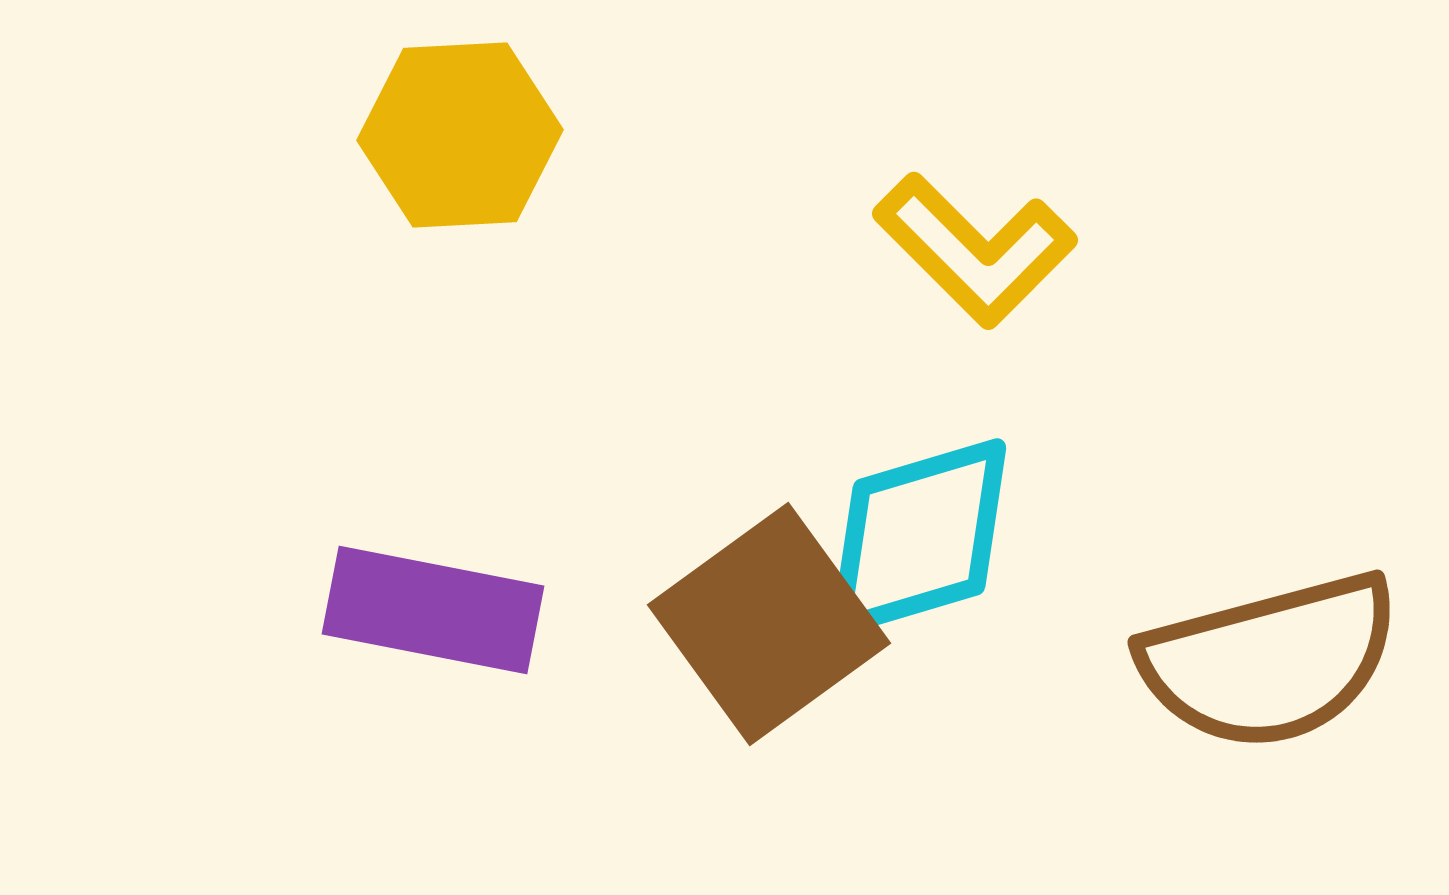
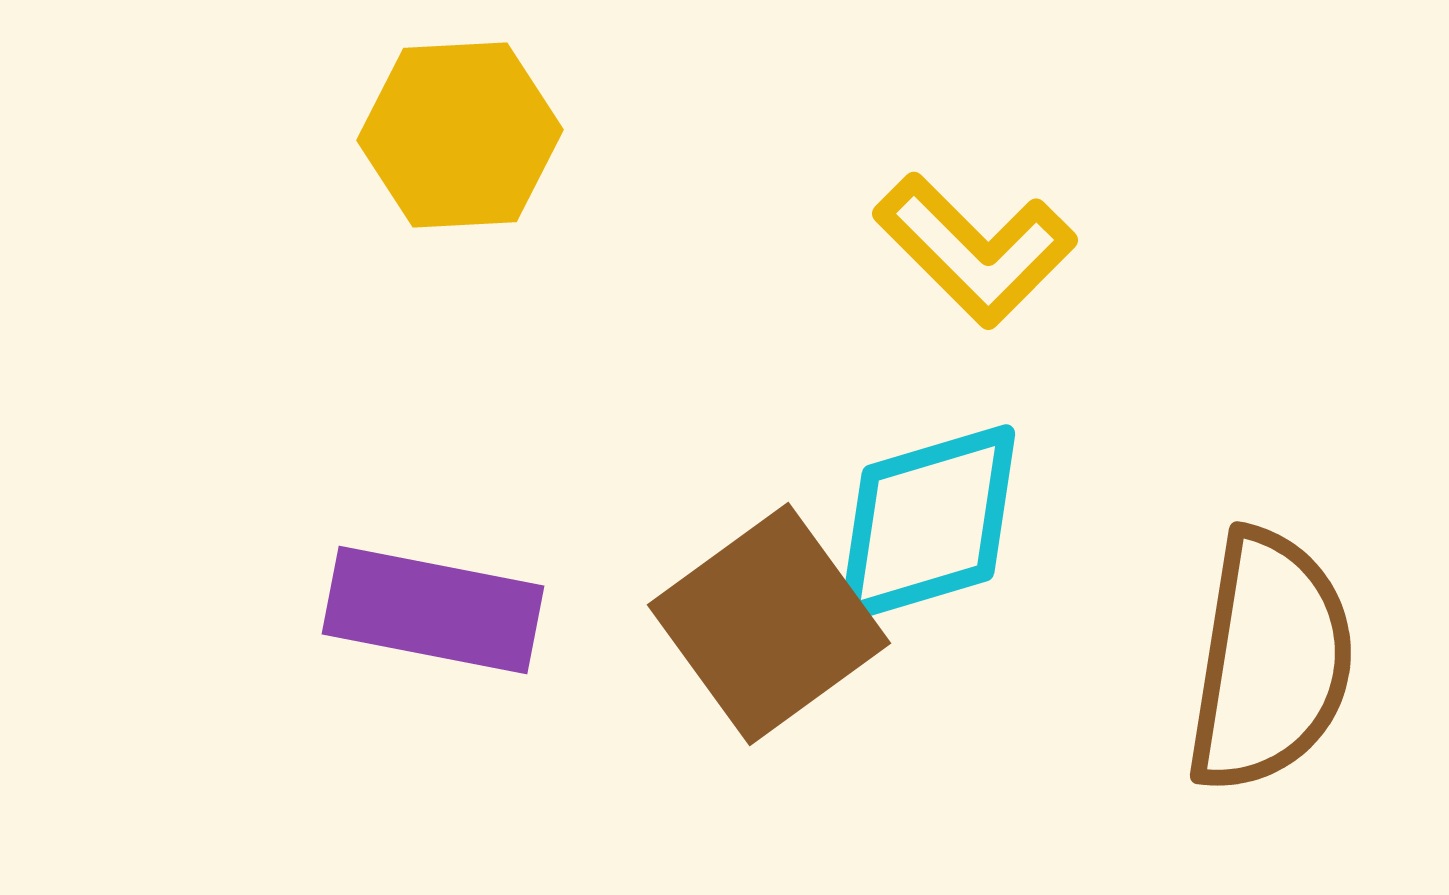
cyan diamond: moved 9 px right, 14 px up
brown semicircle: rotated 66 degrees counterclockwise
